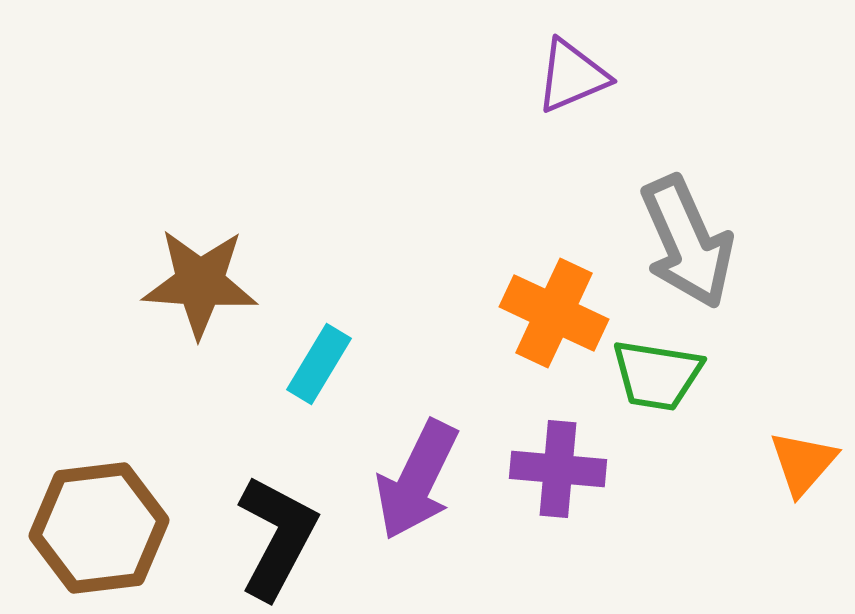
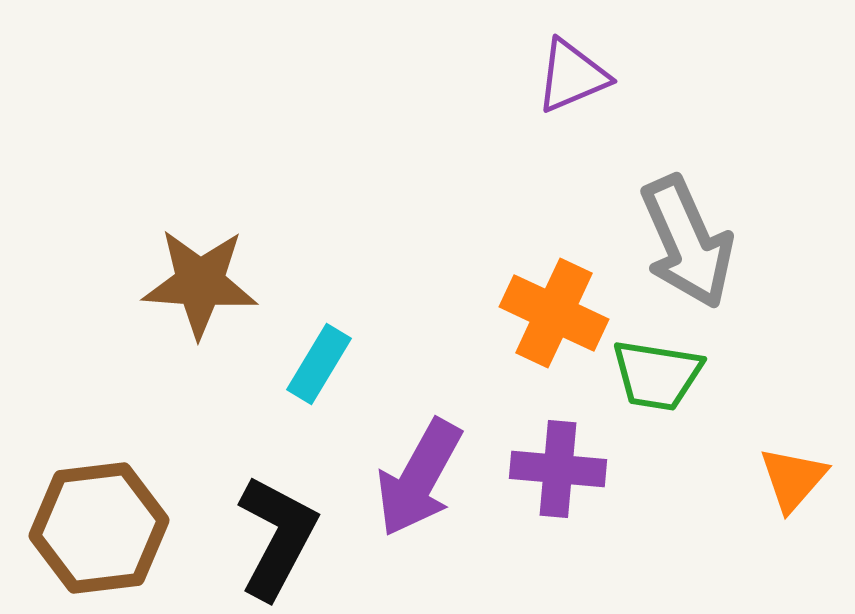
orange triangle: moved 10 px left, 16 px down
purple arrow: moved 2 px right, 2 px up; rotated 3 degrees clockwise
